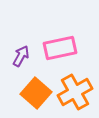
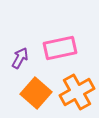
purple arrow: moved 1 px left, 2 px down
orange cross: moved 2 px right
